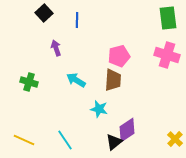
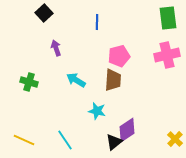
blue line: moved 20 px right, 2 px down
pink cross: rotated 30 degrees counterclockwise
cyan star: moved 2 px left, 2 px down
